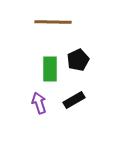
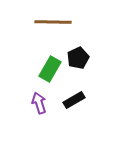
black pentagon: moved 2 px up
green rectangle: rotated 30 degrees clockwise
